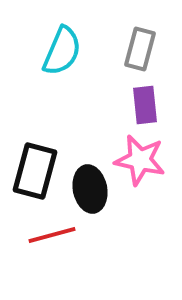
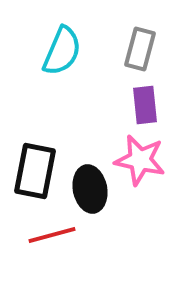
black rectangle: rotated 4 degrees counterclockwise
